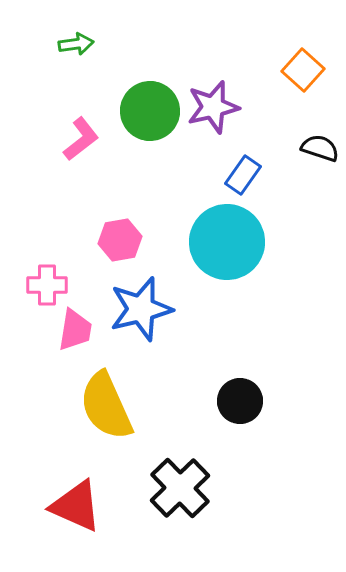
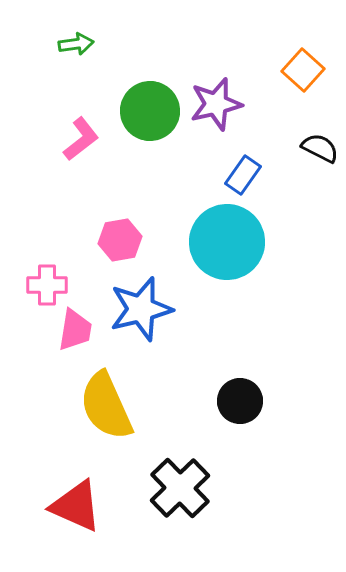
purple star: moved 3 px right, 3 px up
black semicircle: rotated 9 degrees clockwise
